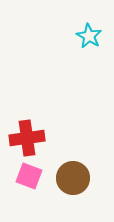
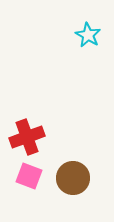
cyan star: moved 1 px left, 1 px up
red cross: moved 1 px up; rotated 12 degrees counterclockwise
